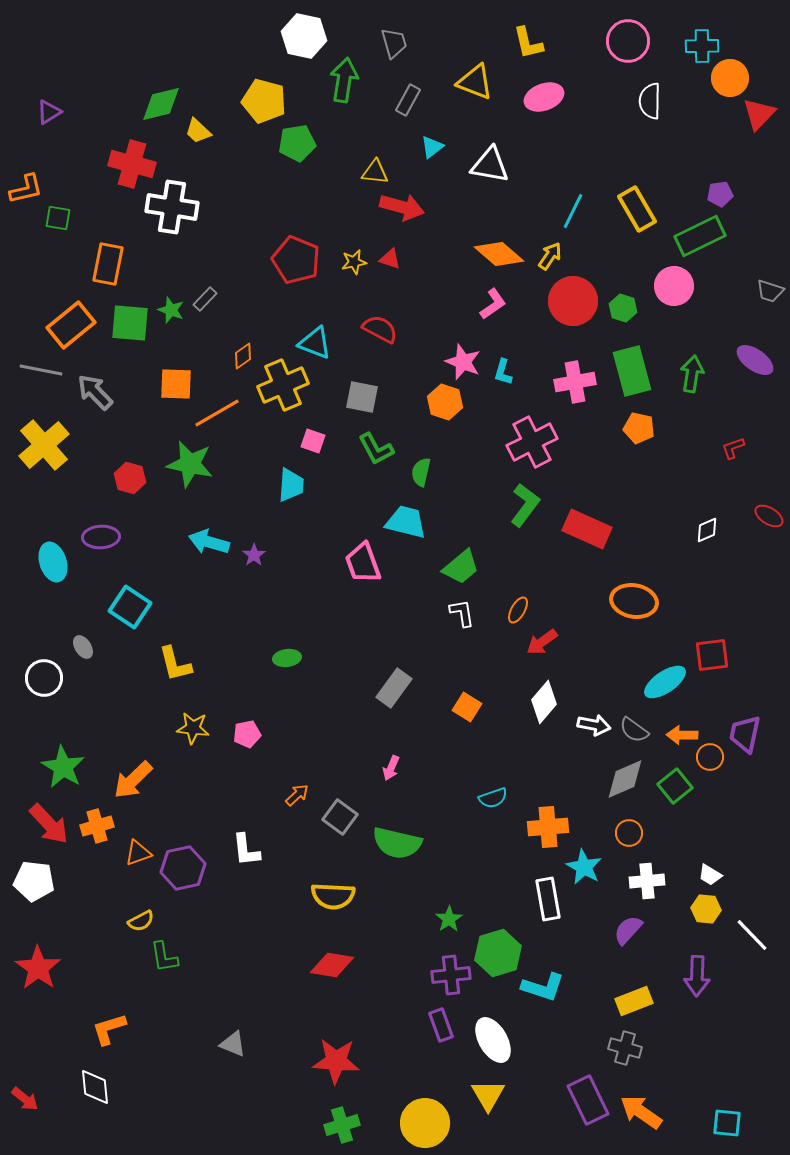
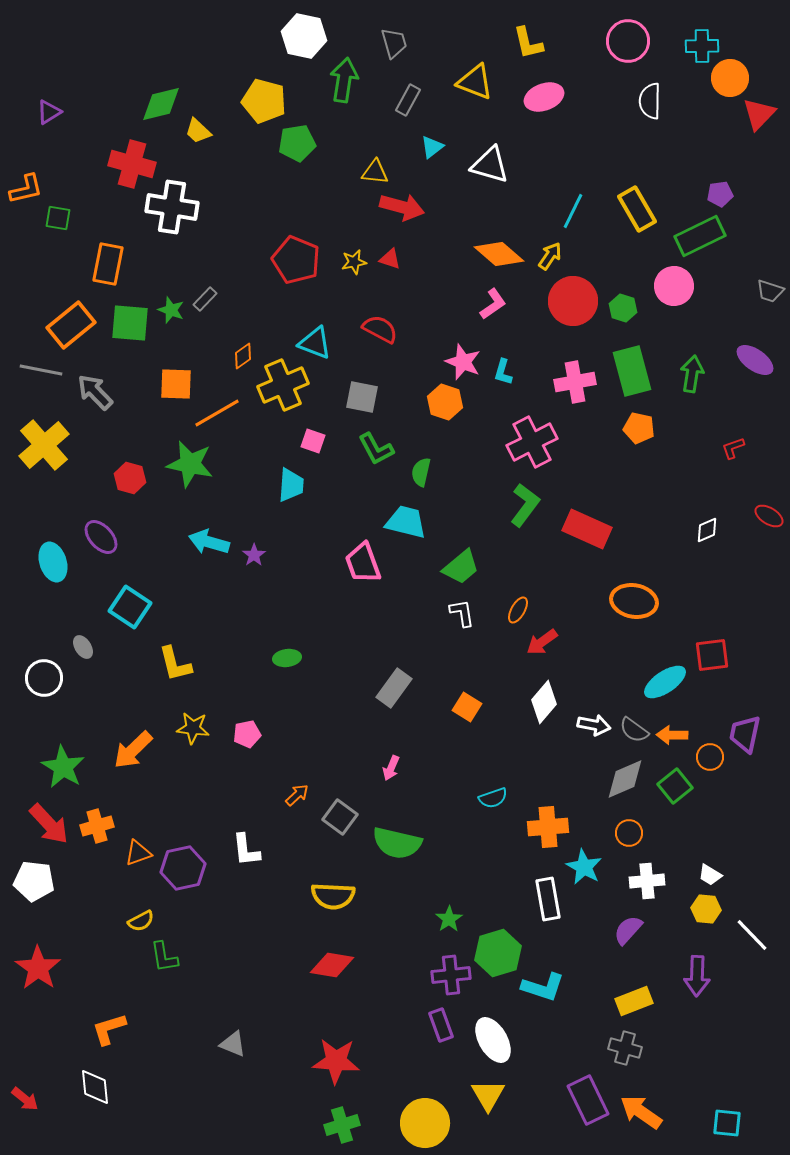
white triangle at (490, 165): rotated 6 degrees clockwise
purple ellipse at (101, 537): rotated 51 degrees clockwise
orange arrow at (682, 735): moved 10 px left
orange arrow at (133, 780): moved 30 px up
